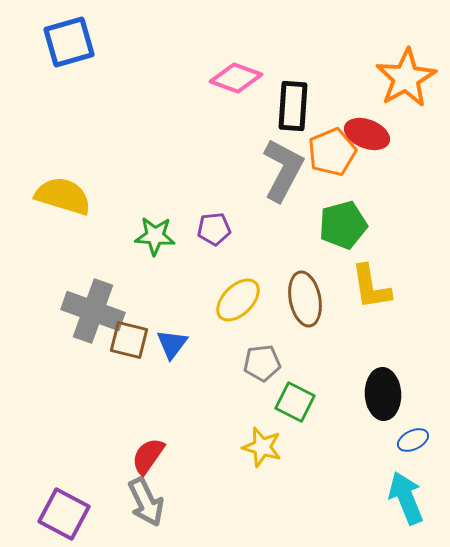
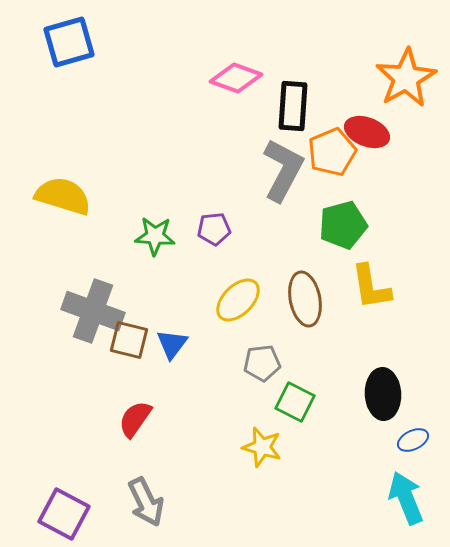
red ellipse: moved 2 px up
red semicircle: moved 13 px left, 37 px up
